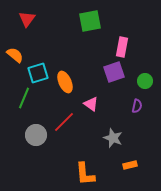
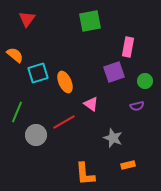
pink rectangle: moved 6 px right
green line: moved 7 px left, 14 px down
purple semicircle: rotated 64 degrees clockwise
red line: rotated 15 degrees clockwise
orange rectangle: moved 2 px left
